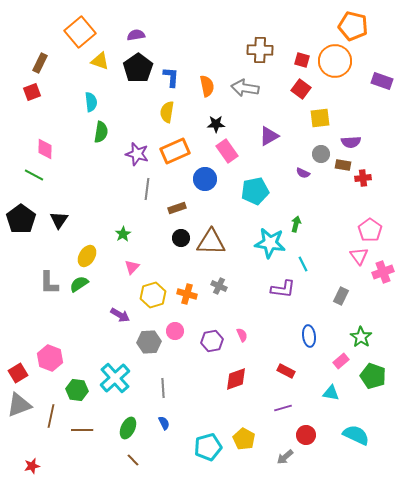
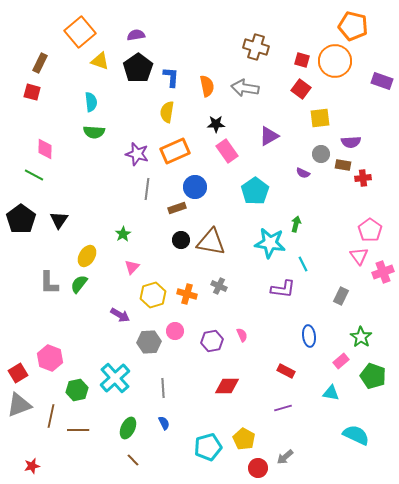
brown cross at (260, 50): moved 4 px left, 3 px up; rotated 15 degrees clockwise
red square at (32, 92): rotated 36 degrees clockwise
green semicircle at (101, 132): moved 7 px left; rotated 85 degrees clockwise
blue circle at (205, 179): moved 10 px left, 8 px down
cyan pentagon at (255, 191): rotated 24 degrees counterclockwise
black circle at (181, 238): moved 2 px down
brown triangle at (211, 242): rotated 8 degrees clockwise
green semicircle at (79, 284): rotated 18 degrees counterclockwise
red diamond at (236, 379): moved 9 px left, 7 px down; rotated 20 degrees clockwise
green hexagon at (77, 390): rotated 20 degrees counterclockwise
brown line at (82, 430): moved 4 px left
red circle at (306, 435): moved 48 px left, 33 px down
